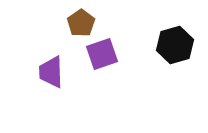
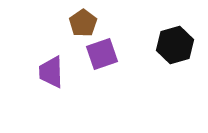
brown pentagon: moved 2 px right
